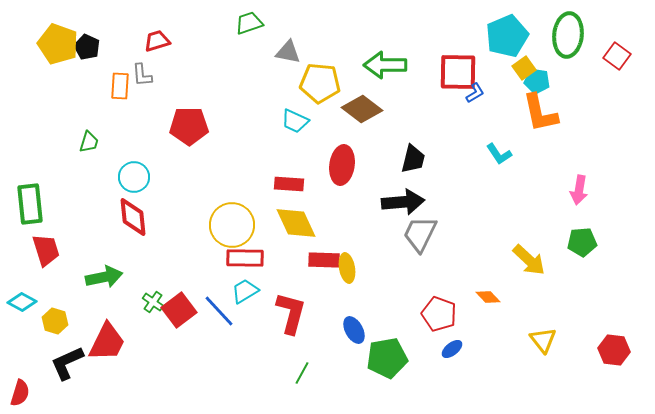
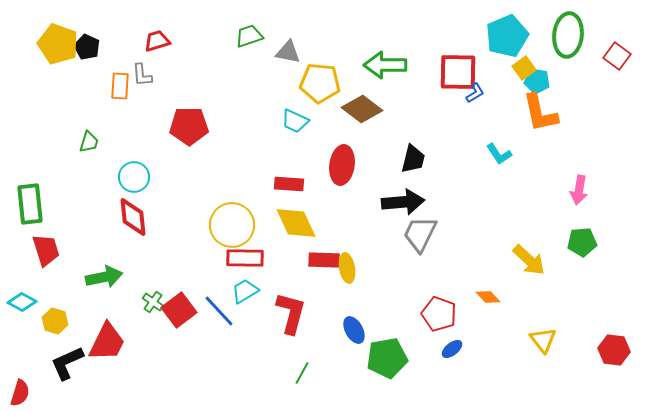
green trapezoid at (249, 23): moved 13 px down
